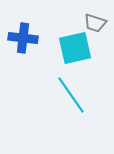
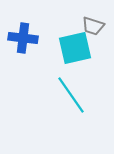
gray trapezoid: moved 2 px left, 3 px down
